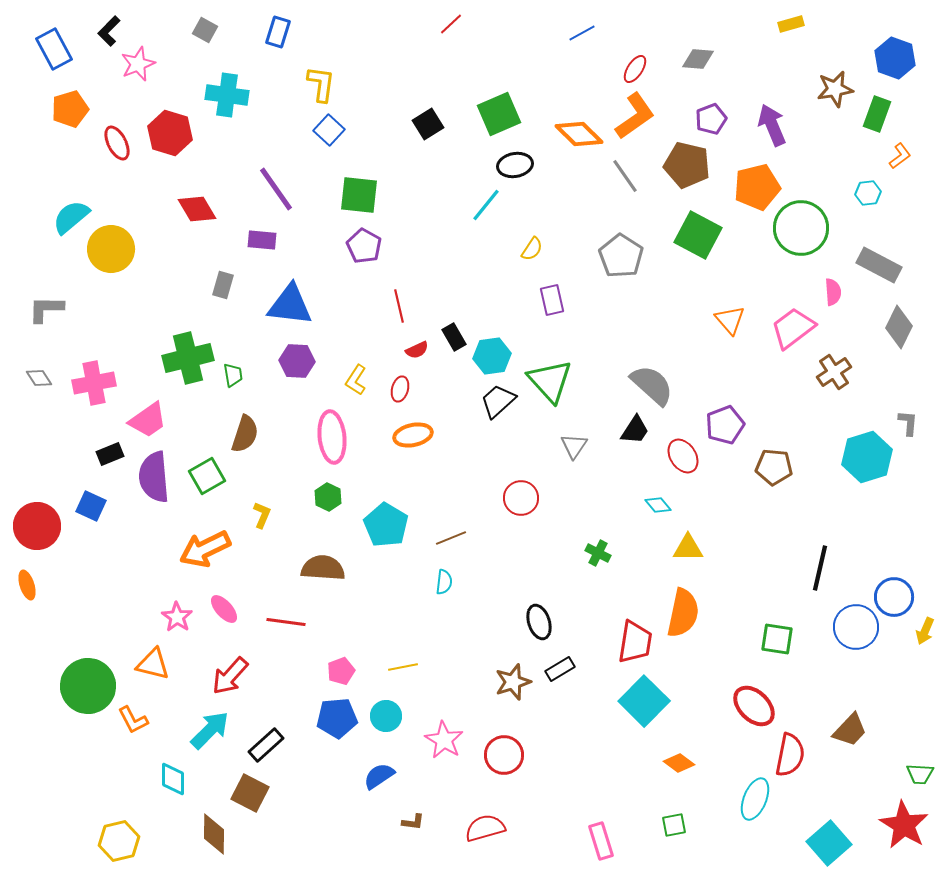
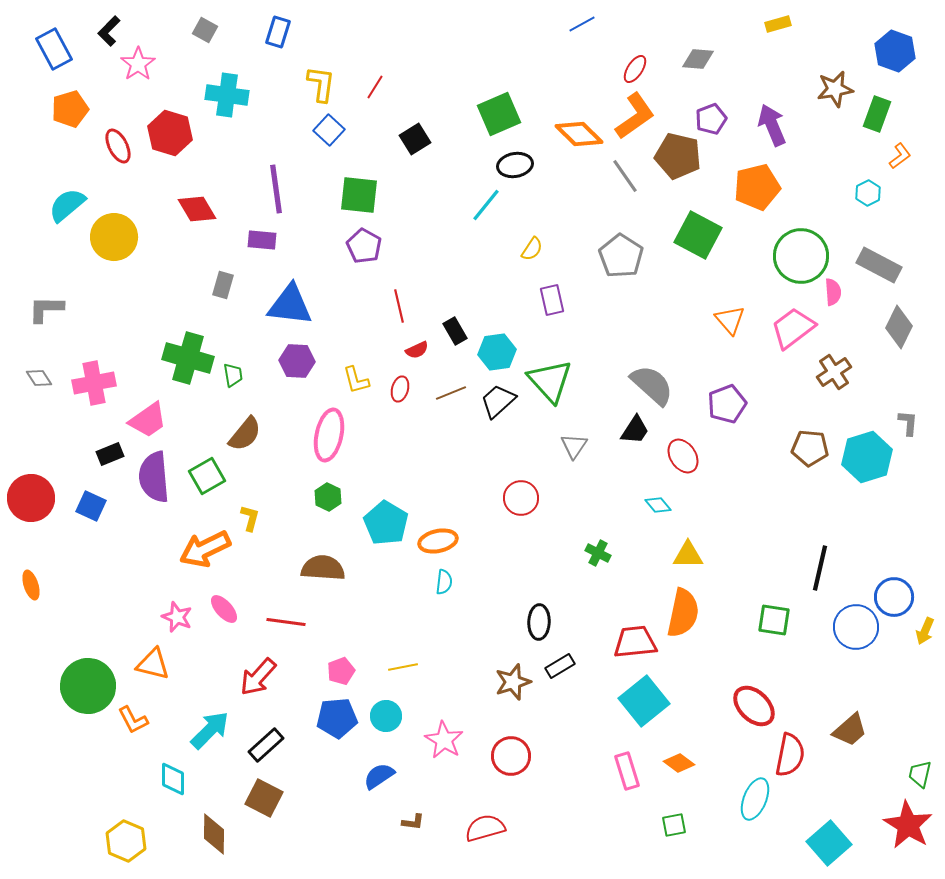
red line at (451, 24): moved 76 px left, 63 px down; rotated 15 degrees counterclockwise
yellow rectangle at (791, 24): moved 13 px left
blue line at (582, 33): moved 9 px up
blue hexagon at (895, 58): moved 7 px up
pink star at (138, 64): rotated 12 degrees counterclockwise
black square at (428, 124): moved 13 px left, 15 px down
red ellipse at (117, 143): moved 1 px right, 3 px down
brown pentagon at (687, 165): moved 9 px left, 9 px up
purple line at (276, 189): rotated 27 degrees clockwise
cyan hexagon at (868, 193): rotated 20 degrees counterclockwise
cyan semicircle at (71, 217): moved 4 px left, 12 px up
green circle at (801, 228): moved 28 px down
yellow circle at (111, 249): moved 3 px right, 12 px up
black rectangle at (454, 337): moved 1 px right, 6 px up
cyan hexagon at (492, 356): moved 5 px right, 4 px up
green cross at (188, 358): rotated 30 degrees clockwise
yellow L-shape at (356, 380): rotated 48 degrees counterclockwise
purple pentagon at (725, 425): moved 2 px right, 21 px up
brown semicircle at (245, 434): rotated 21 degrees clockwise
orange ellipse at (413, 435): moved 25 px right, 106 px down
pink ellipse at (332, 437): moved 3 px left, 2 px up; rotated 18 degrees clockwise
brown pentagon at (774, 467): moved 36 px right, 19 px up
yellow L-shape at (262, 515): moved 12 px left, 3 px down; rotated 8 degrees counterclockwise
cyan pentagon at (386, 525): moved 2 px up
red circle at (37, 526): moved 6 px left, 28 px up
brown line at (451, 538): moved 145 px up
yellow triangle at (688, 548): moved 7 px down
orange ellipse at (27, 585): moved 4 px right
pink star at (177, 617): rotated 12 degrees counterclockwise
black ellipse at (539, 622): rotated 20 degrees clockwise
green square at (777, 639): moved 3 px left, 19 px up
red trapezoid at (635, 642): rotated 105 degrees counterclockwise
black rectangle at (560, 669): moved 3 px up
red arrow at (230, 676): moved 28 px right, 1 px down
cyan square at (644, 701): rotated 6 degrees clockwise
brown trapezoid at (850, 730): rotated 6 degrees clockwise
red circle at (504, 755): moved 7 px right, 1 px down
green trapezoid at (920, 774): rotated 100 degrees clockwise
brown square at (250, 793): moved 14 px right, 5 px down
red star at (904, 825): moved 4 px right
yellow hexagon at (119, 841): moved 7 px right; rotated 24 degrees counterclockwise
pink rectangle at (601, 841): moved 26 px right, 70 px up
